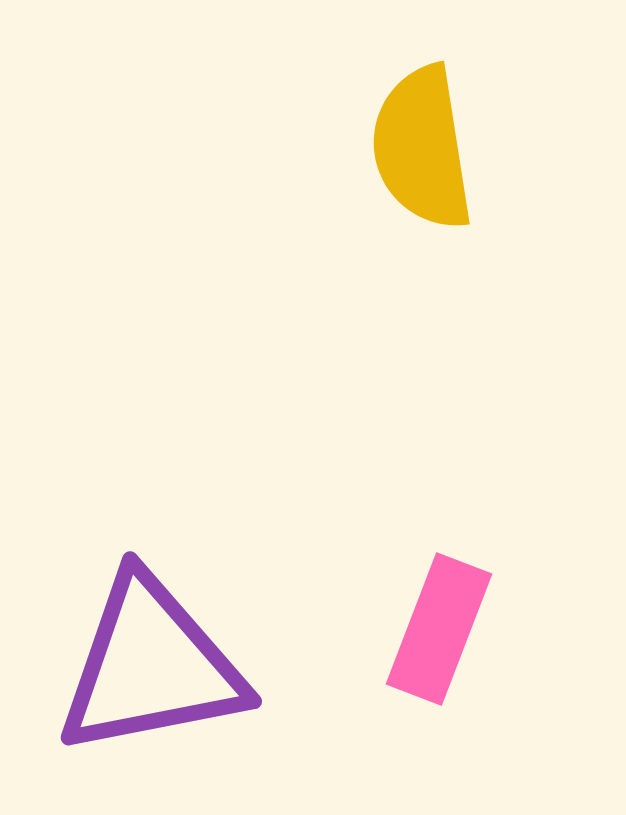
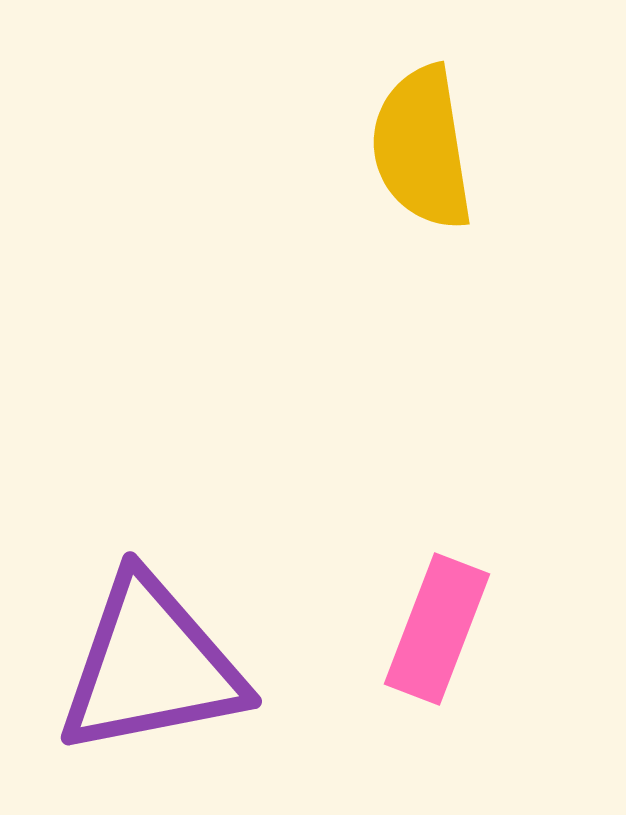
pink rectangle: moved 2 px left
